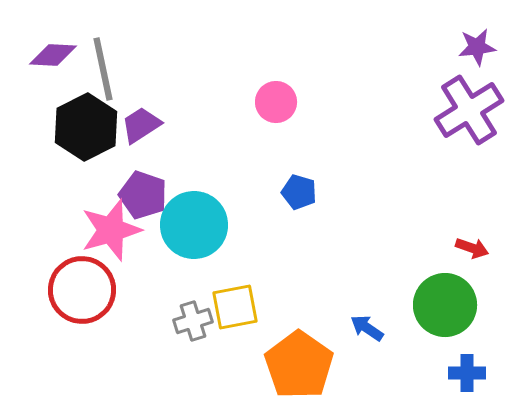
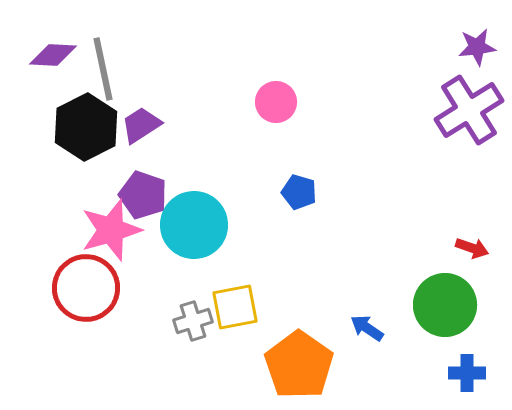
red circle: moved 4 px right, 2 px up
